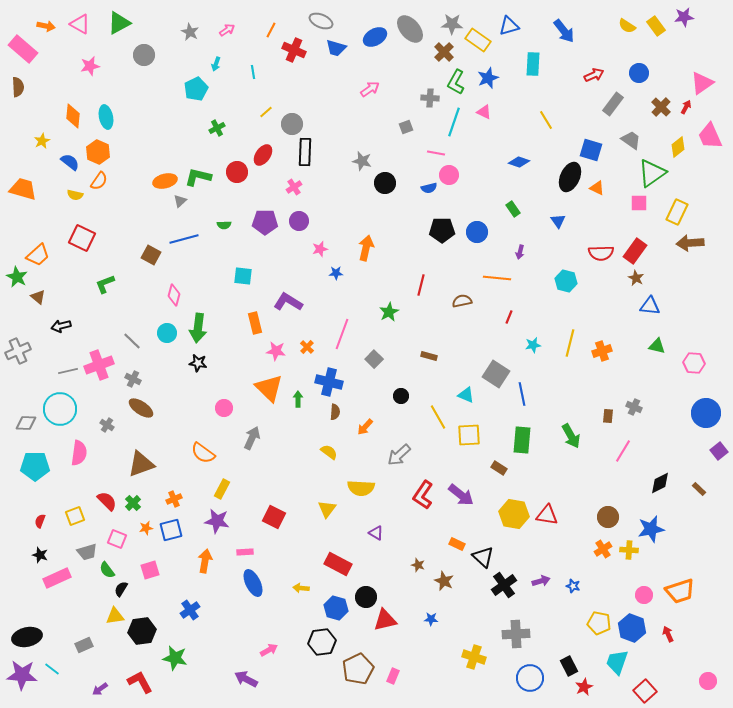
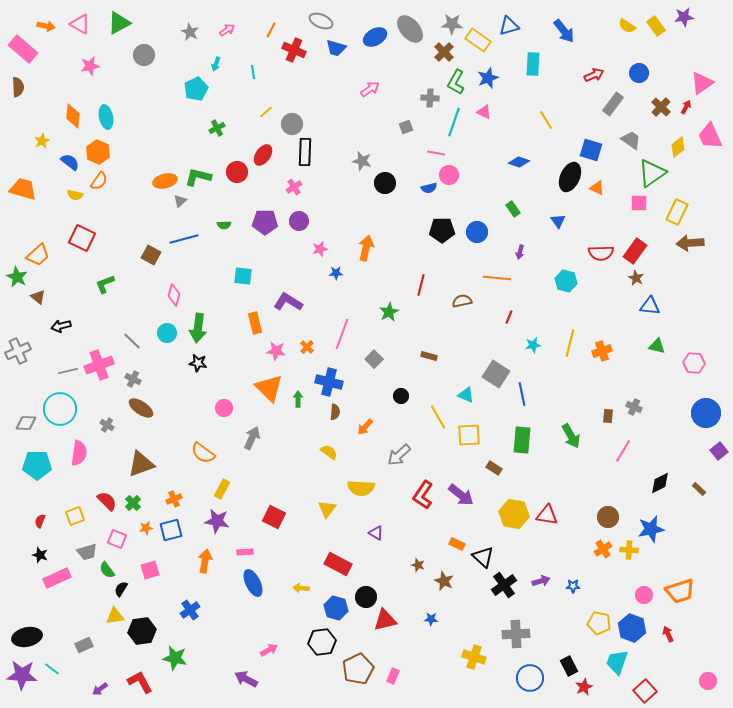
cyan pentagon at (35, 466): moved 2 px right, 1 px up
brown rectangle at (499, 468): moved 5 px left
blue star at (573, 586): rotated 16 degrees counterclockwise
